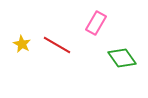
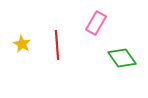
red line: rotated 56 degrees clockwise
